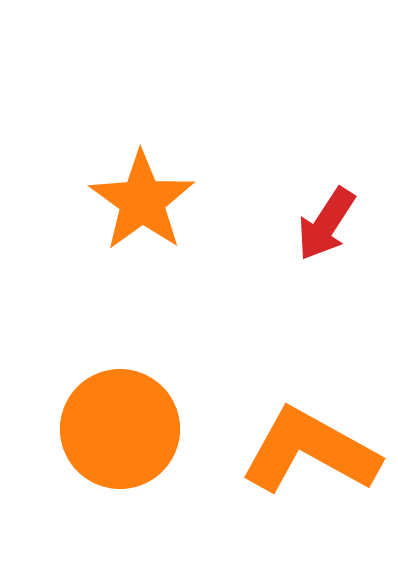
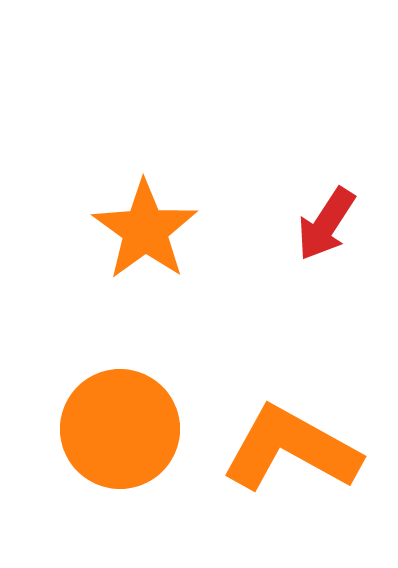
orange star: moved 3 px right, 29 px down
orange L-shape: moved 19 px left, 2 px up
